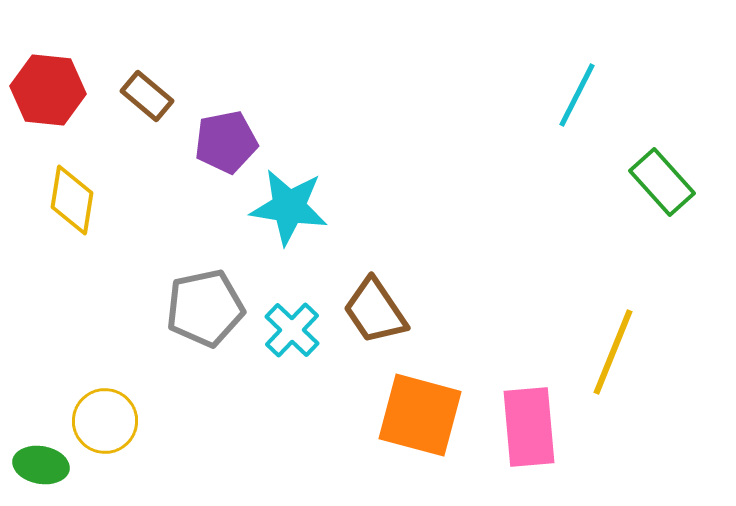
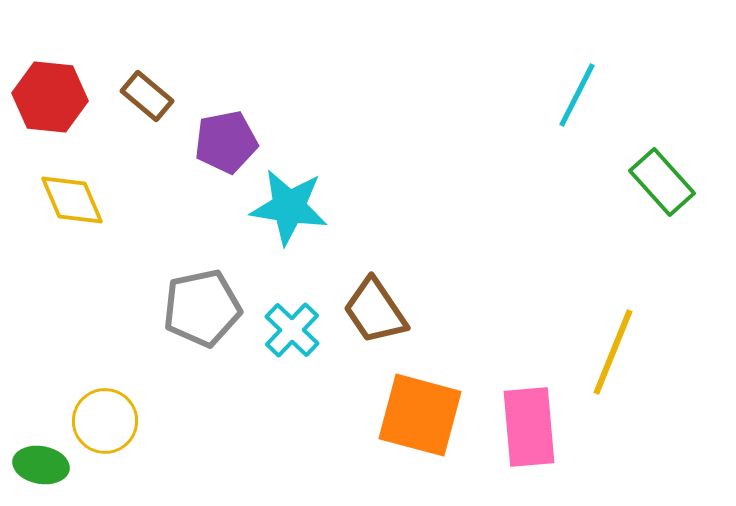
red hexagon: moved 2 px right, 7 px down
yellow diamond: rotated 32 degrees counterclockwise
gray pentagon: moved 3 px left
